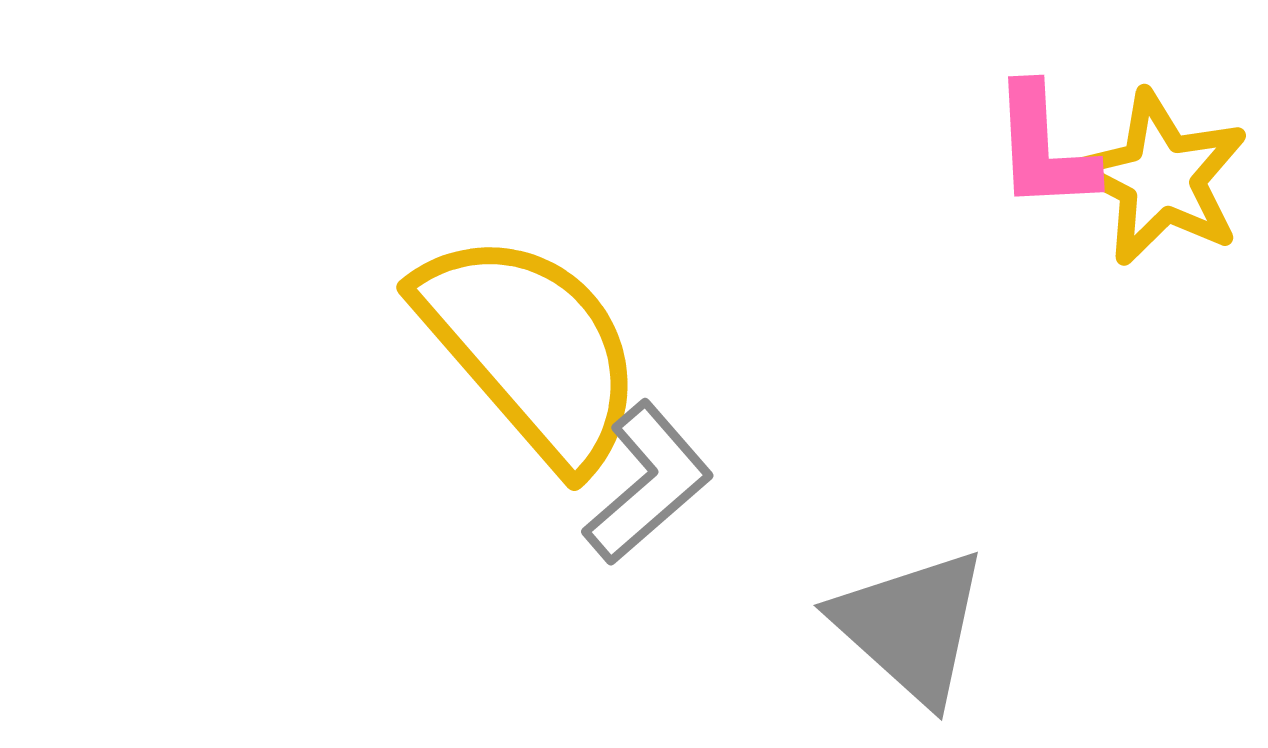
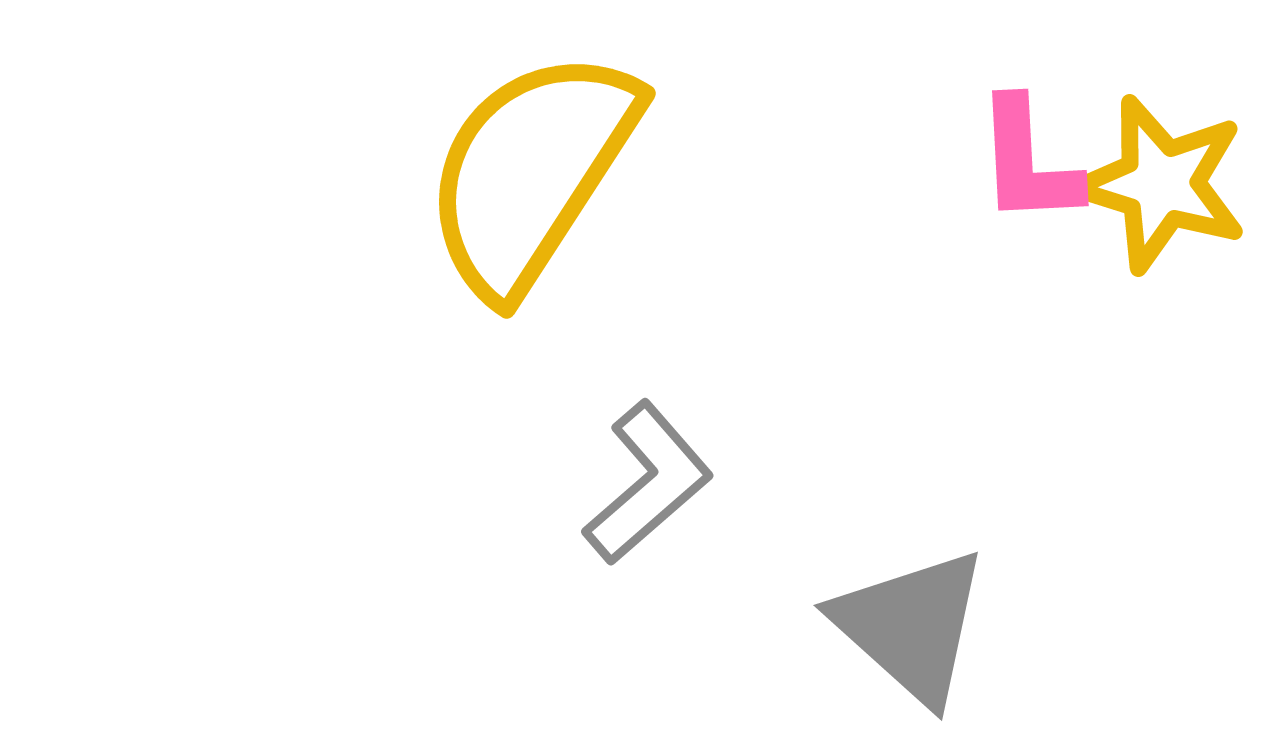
pink L-shape: moved 16 px left, 14 px down
yellow star: moved 6 px down; rotated 10 degrees counterclockwise
yellow semicircle: moved 177 px up; rotated 106 degrees counterclockwise
